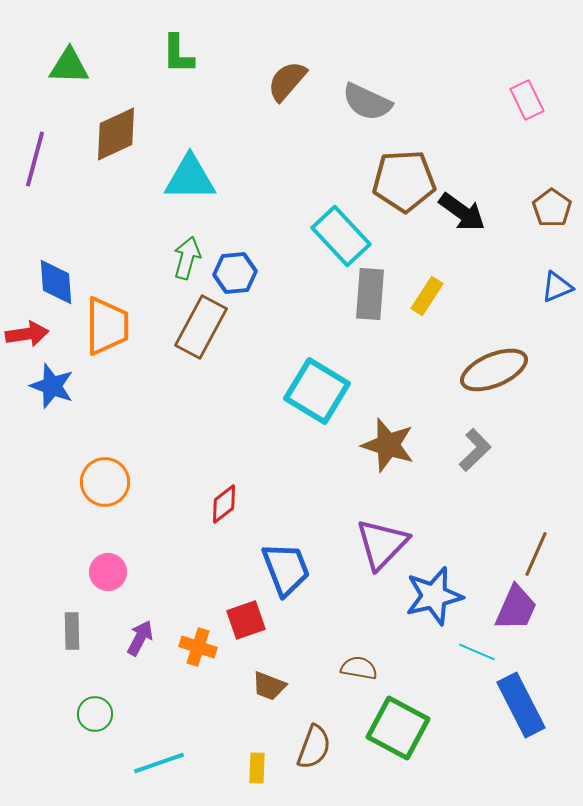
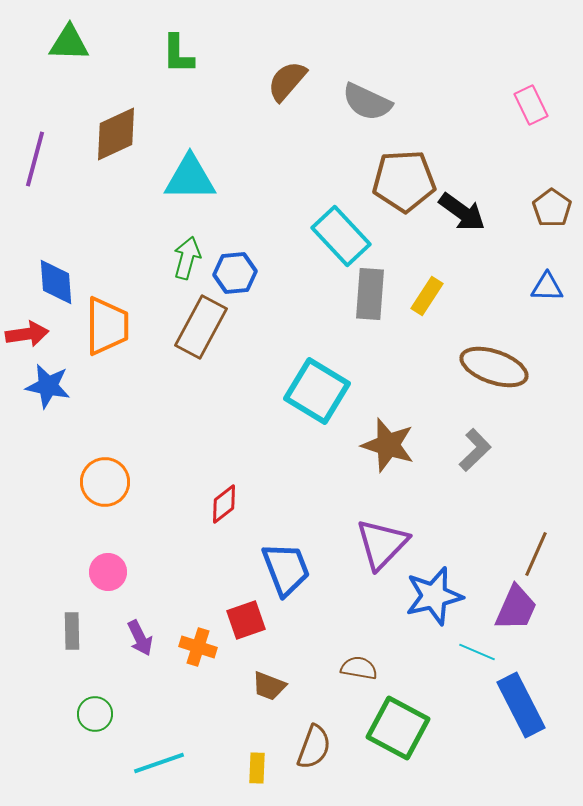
green triangle at (69, 66): moved 23 px up
pink rectangle at (527, 100): moved 4 px right, 5 px down
blue triangle at (557, 287): moved 10 px left; rotated 24 degrees clockwise
brown ellipse at (494, 370): moved 3 px up; rotated 42 degrees clockwise
blue star at (52, 386): moved 4 px left; rotated 9 degrees counterclockwise
purple arrow at (140, 638): rotated 126 degrees clockwise
